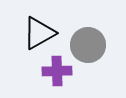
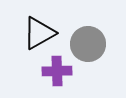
gray circle: moved 1 px up
